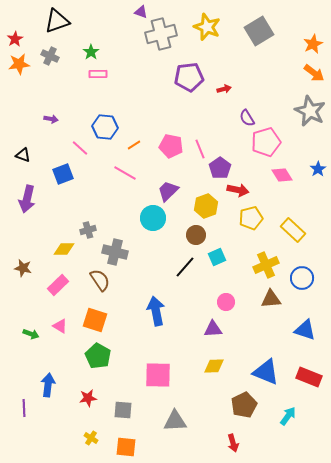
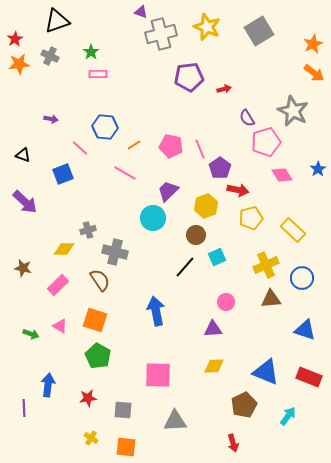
gray star at (310, 111): moved 17 px left
purple arrow at (27, 199): moved 2 px left, 3 px down; rotated 60 degrees counterclockwise
